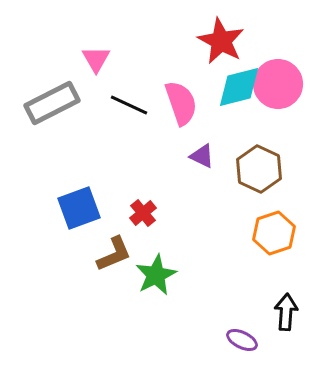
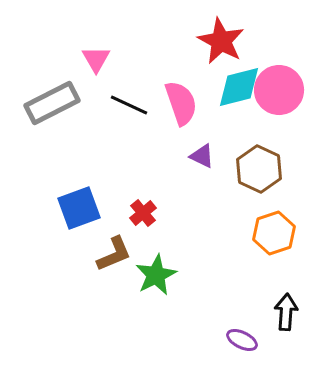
pink circle: moved 1 px right, 6 px down
